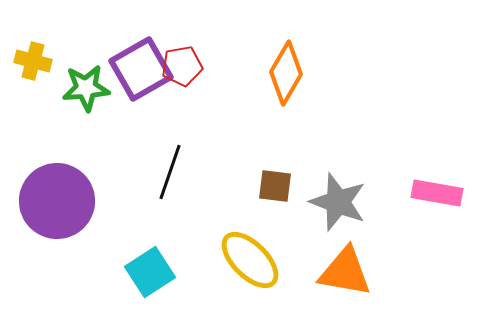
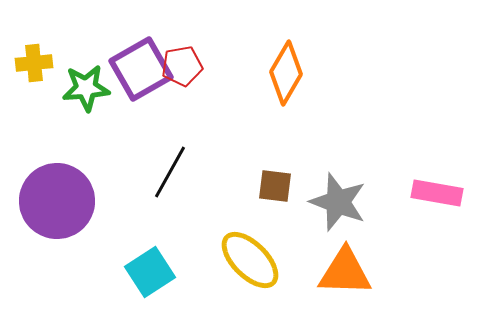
yellow cross: moved 1 px right, 2 px down; rotated 21 degrees counterclockwise
black line: rotated 10 degrees clockwise
orange triangle: rotated 8 degrees counterclockwise
